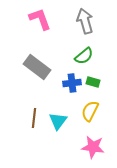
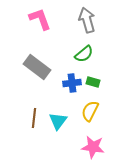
gray arrow: moved 2 px right, 1 px up
green semicircle: moved 2 px up
